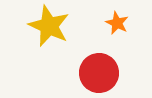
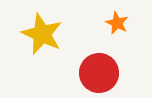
yellow star: moved 7 px left, 8 px down
